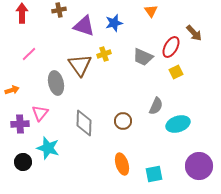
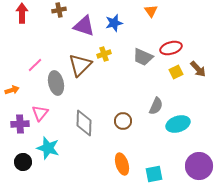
brown arrow: moved 4 px right, 36 px down
red ellipse: moved 1 px down; rotated 45 degrees clockwise
pink line: moved 6 px right, 11 px down
brown triangle: rotated 20 degrees clockwise
